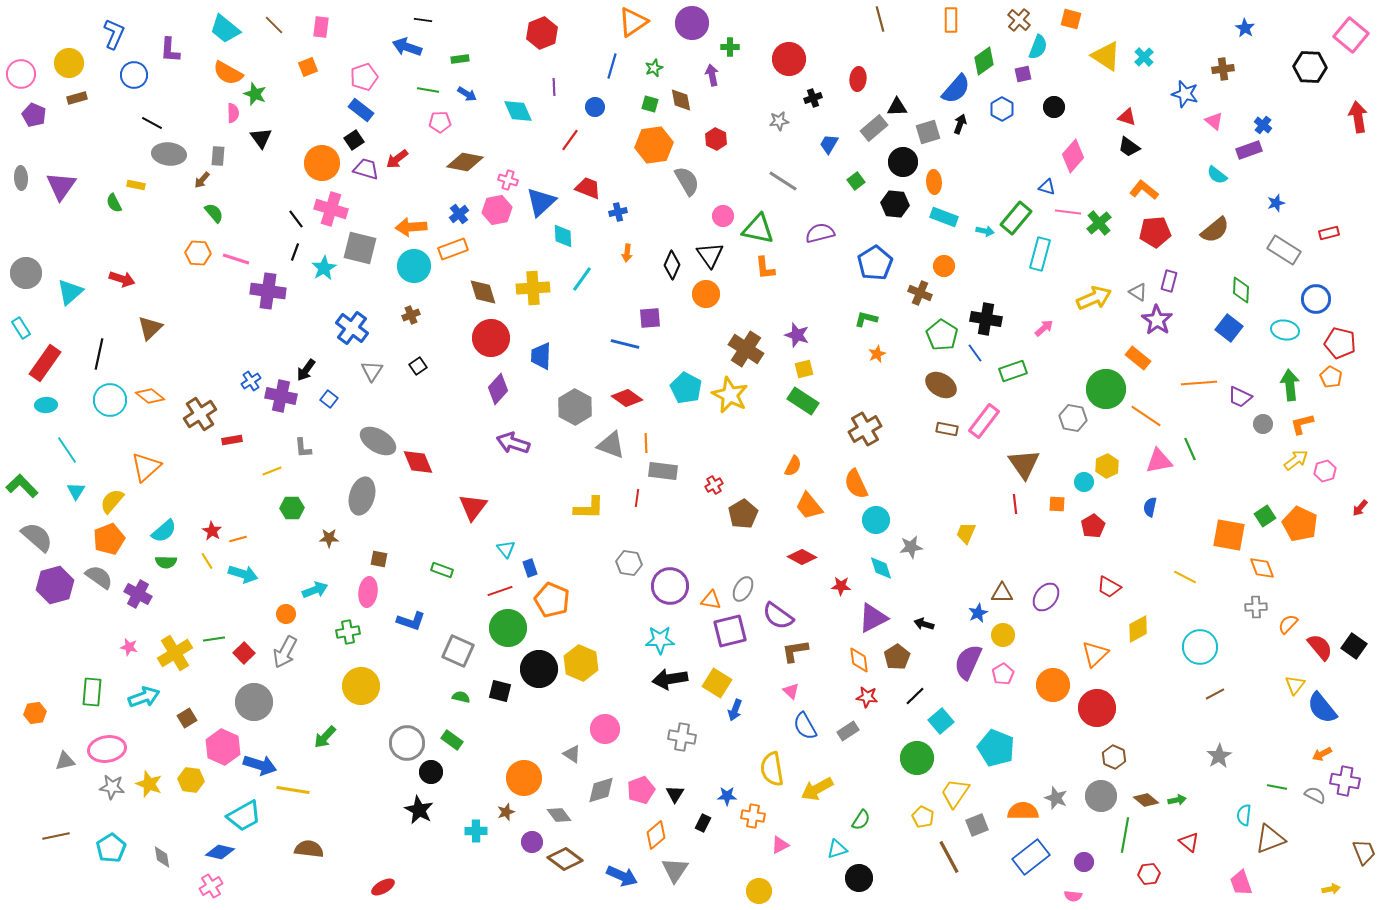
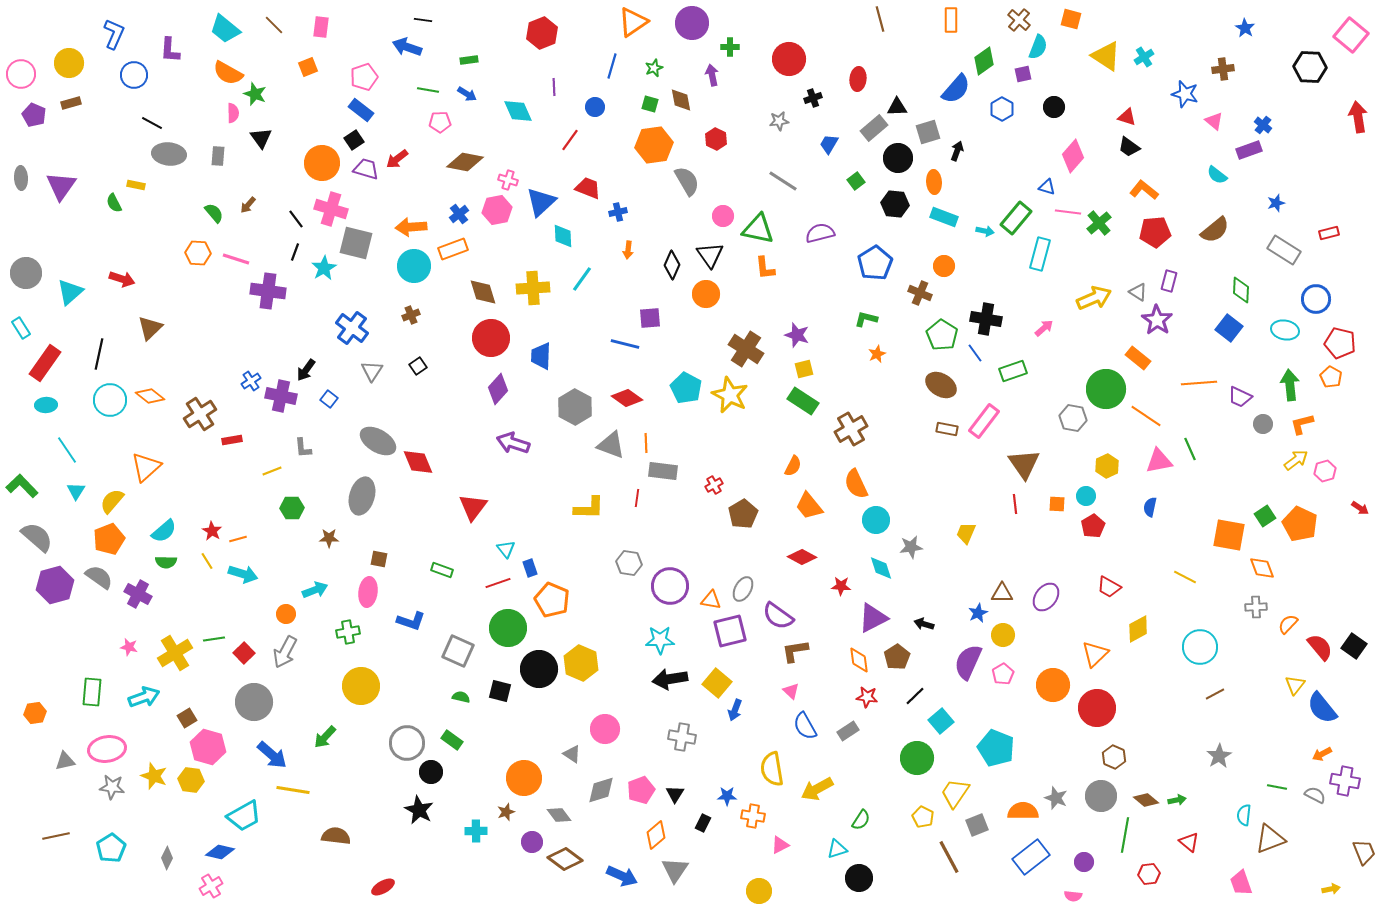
cyan cross at (1144, 57): rotated 12 degrees clockwise
green rectangle at (460, 59): moved 9 px right, 1 px down
brown rectangle at (77, 98): moved 6 px left, 5 px down
black arrow at (960, 124): moved 3 px left, 27 px down
black circle at (903, 162): moved 5 px left, 4 px up
brown arrow at (202, 180): moved 46 px right, 25 px down
gray square at (360, 248): moved 4 px left, 5 px up
orange arrow at (627, 253): moved 1 px right, 3 px up
brown cross at (865, 429): moved 14 px left
cyan circle at (1084, 482): moved 2 px right, 14 px down
red arrow at (1360, 508): rotated 96 degrees counterclockwise
red line at (500, 591): moved 2 px left, 8 px up
yellow square at (717, 683): rotated 8 degrees clockwise
pink hexagon at (223, 747): moved 15 px left; rotated 8 degrees counterclockwise
blue arrow at (260, 765): moved 12 px right, 10 px up; rotated 24 degrees clockwise
yellow star at (149, 784): moved 5 px right, 8 px up
brown semicircle at (309, 849): moved 27 px right, 13 px up
gray diamond at (162, 857): moved 5 px right, 1 px down; rotated 35 degrees clockwise
